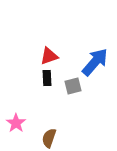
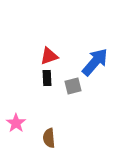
brown semicircle: rotated 24 degrees counterclockwise
